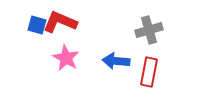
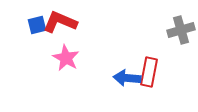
blue square: rotated 30 degrees counterclockwise
gray cross: moved 32 px right
blue arrow: moved 11 px right, 17 px down
